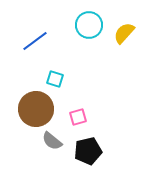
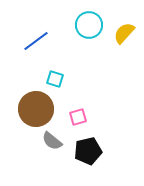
blue line: moved 1 px right
